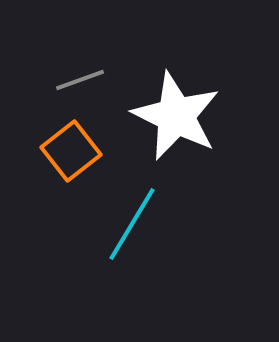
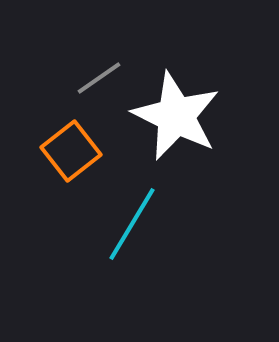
gray line: moved 19 px right, 2 px up; rotated 15 degrees counterclockwise
